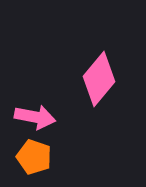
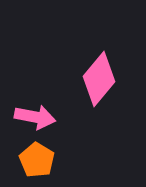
orange pentagon: moved 3 px right, 3 px down; rotated 12 degrees clockwise
